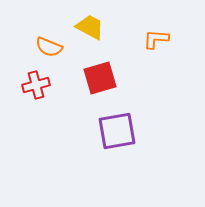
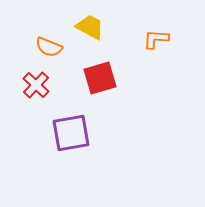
red cross: rotated 32 degrees counterclockwise
purple square: moved 46 px left, 2 px down
